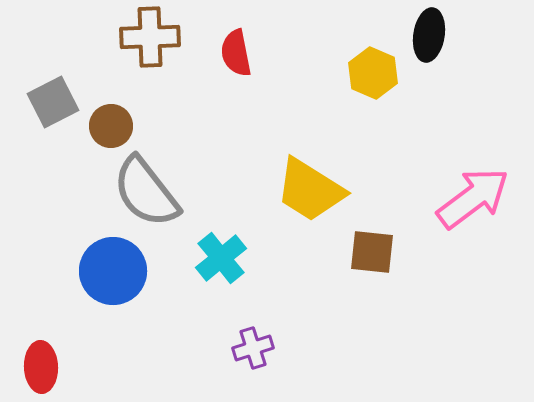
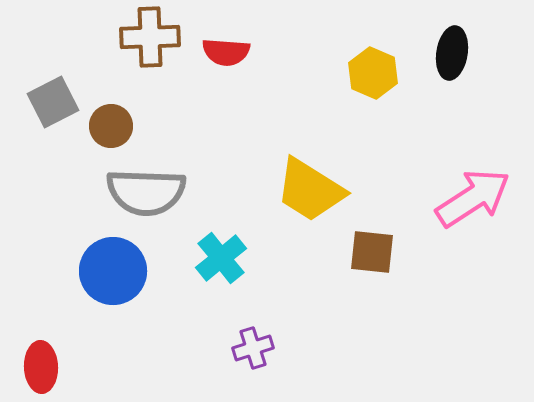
black ellipse: moved 23 px right, 18 px down
red semicircle: moved 10 px left, 1 px up; rotated 75 degrees counterclockwise
gray semicircle: rotated 50 degrees counterclockwise
pink arrow: rotated 4 degrees clockwise
